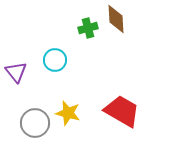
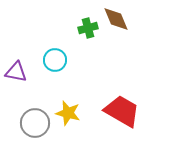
brown diamond: rotated 20 degrees counterclockwise
purple triangle: rotated 40 degrees counterclockwise
